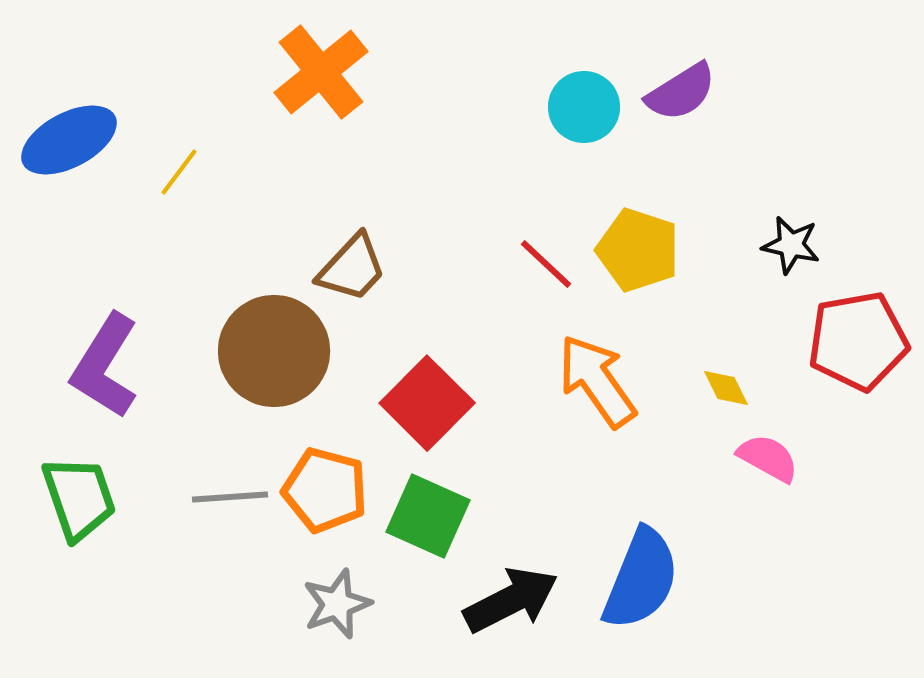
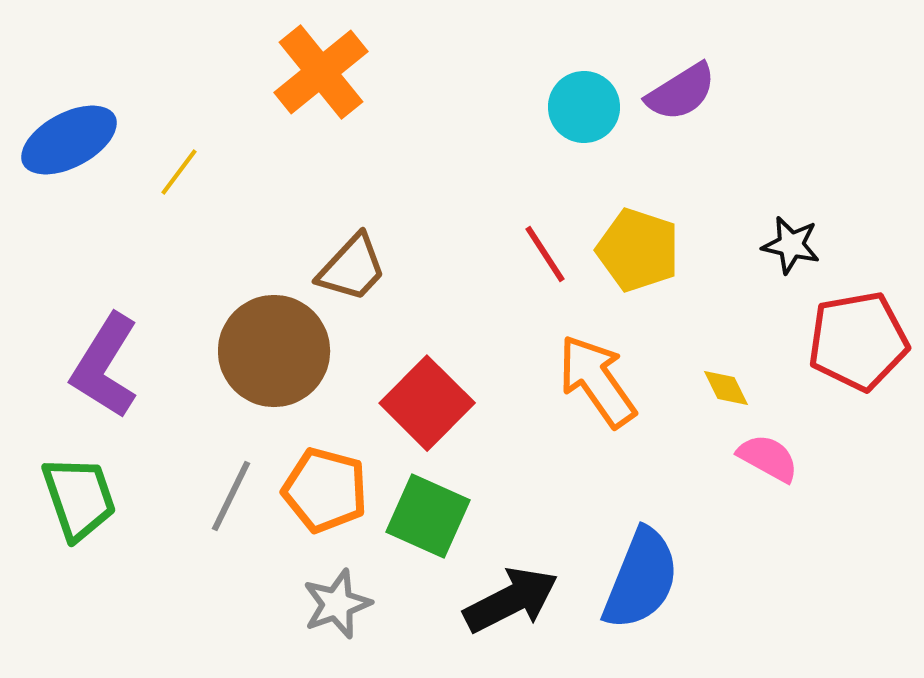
red line: moved 1 px left, 10 px up; rotated 14 degrees clockwise
gray line: moved 1 px right, 1 px up; rotated 60 degrees counterclockwise
